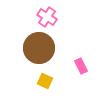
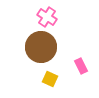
brown circle: moved 2 px right, 1 px up
yellow square: moved 5 px right, 2 px up
